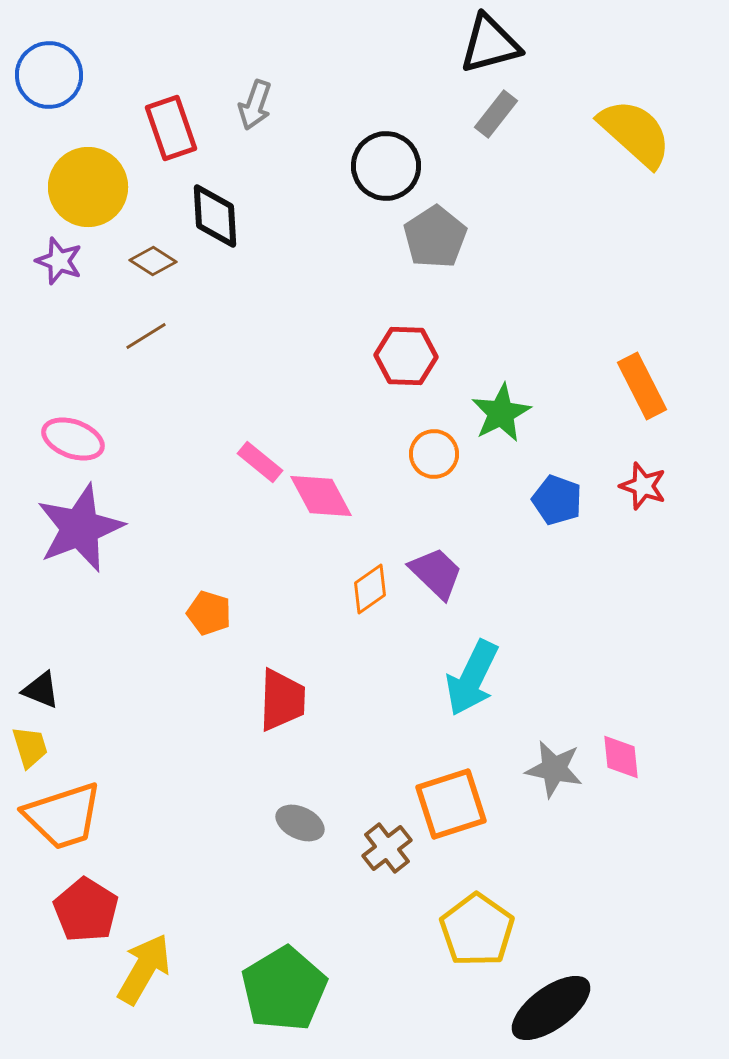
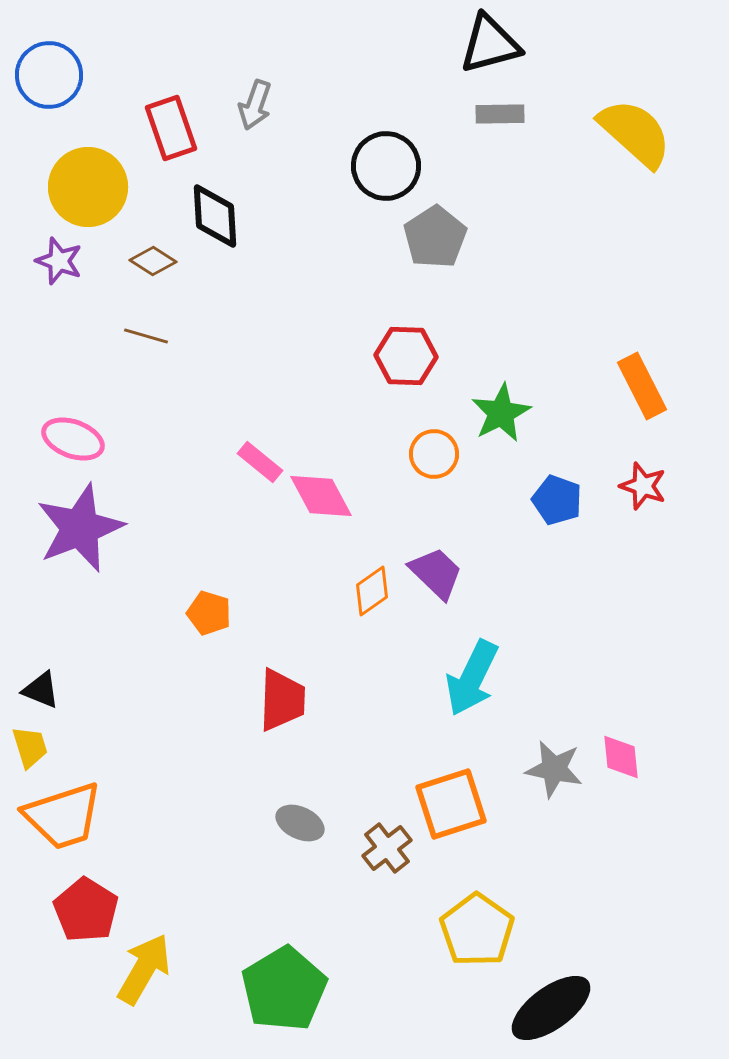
gray rectangle at (496, 114): moved 4 px right; rotated 51 degrees clockwise
brown line at (146, 336): rotated 48 degrees clockwise
orange diamond at (370, 589): moved 2 px right, 2 px down
